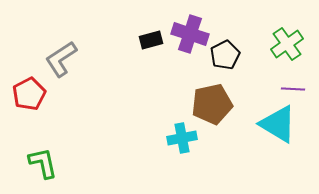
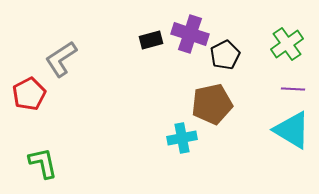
cyan triangle: moved 14 px right, 6 px down
